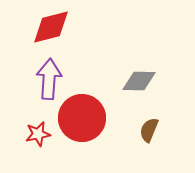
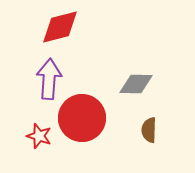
red diamond: moved 9 px right
gray diamond: moved 3 px left, 3 px down
brown semicircle: rotated 20 degrees counterclockwise
red star: moved 1 px right, 2 px down; rotated 30 degrees clockwise
